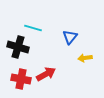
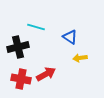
cyan line: moved 3 px right, 1 px up
blue triangle: rotated 35 degrees counterclockwise
black cross: rotated 30 degrees counterclockwise
yellow arrow: moved 5 px left
